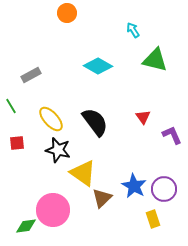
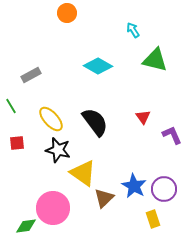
brown triangle: moved 2 px right
pink circle: moved 2 px up
